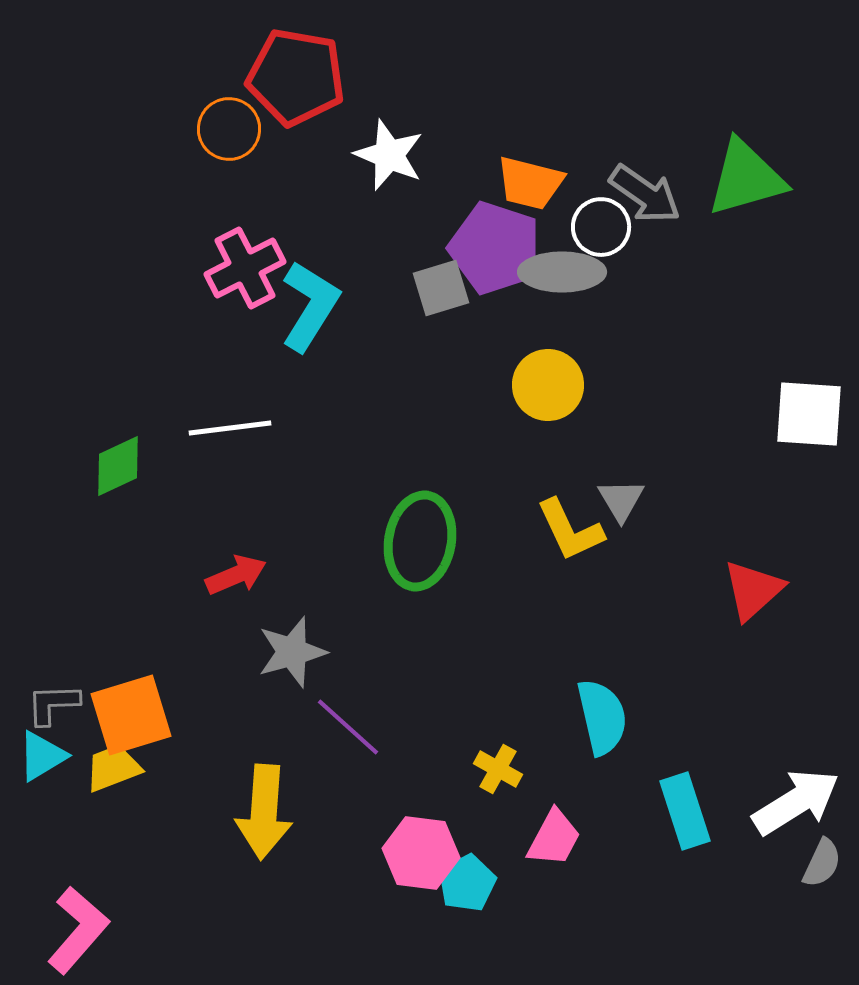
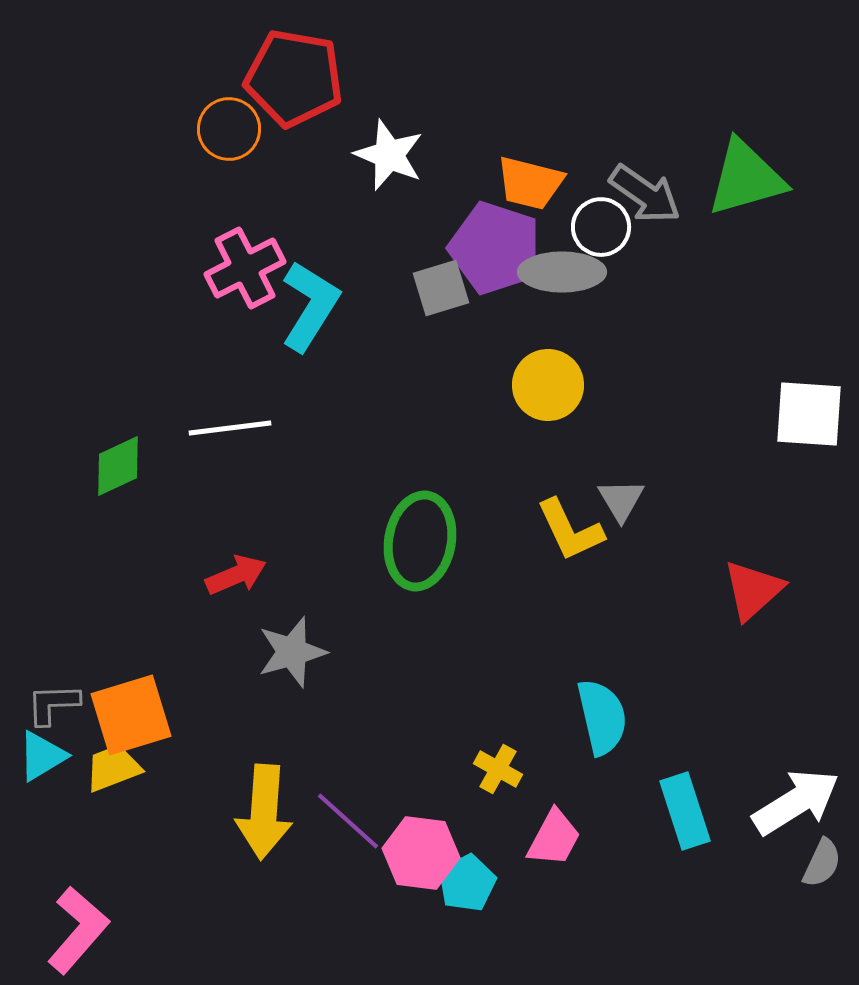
red pentagon: moved 2 px left, 1 px down
purple line: moved 94 px down
